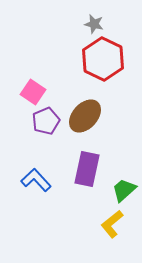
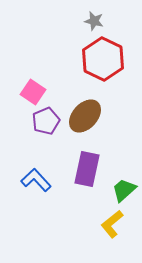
gray star: moved 3 px up
